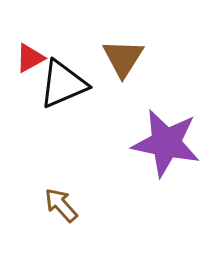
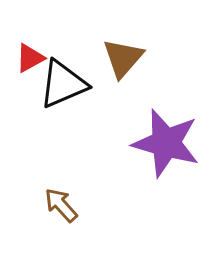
brown triangle: rotated 9 degrees clockwise
purple star: rotated 4 degrees clockwise
